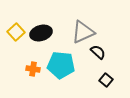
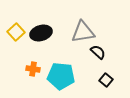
gray triangle: rotated 15 degrees clockwise
cyan pentagon: moved 11 px down
